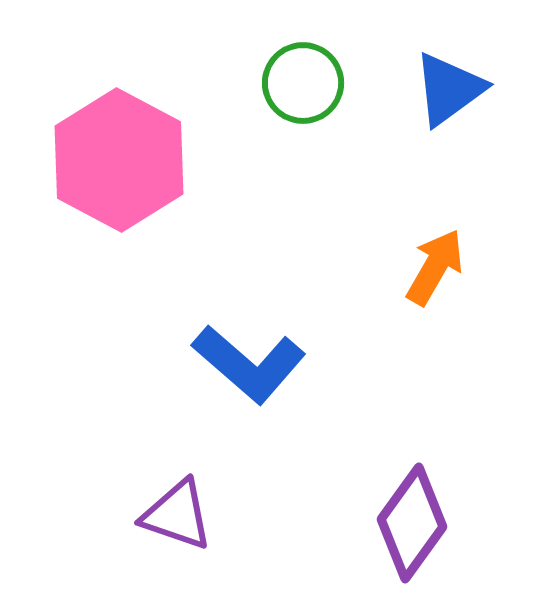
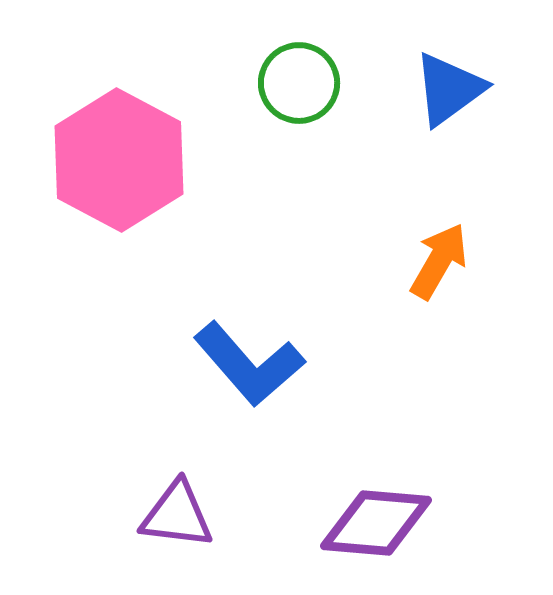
green circle: moved 4 px left
orange arrow: moved 4 px right, 6 px up
blue L-shape: rotated 8 degrees clockwise
purple triangle: rotated 12 degrees counterclockwise
purple diamond: moved 36 px left; rotated 59 degrees clockwise
